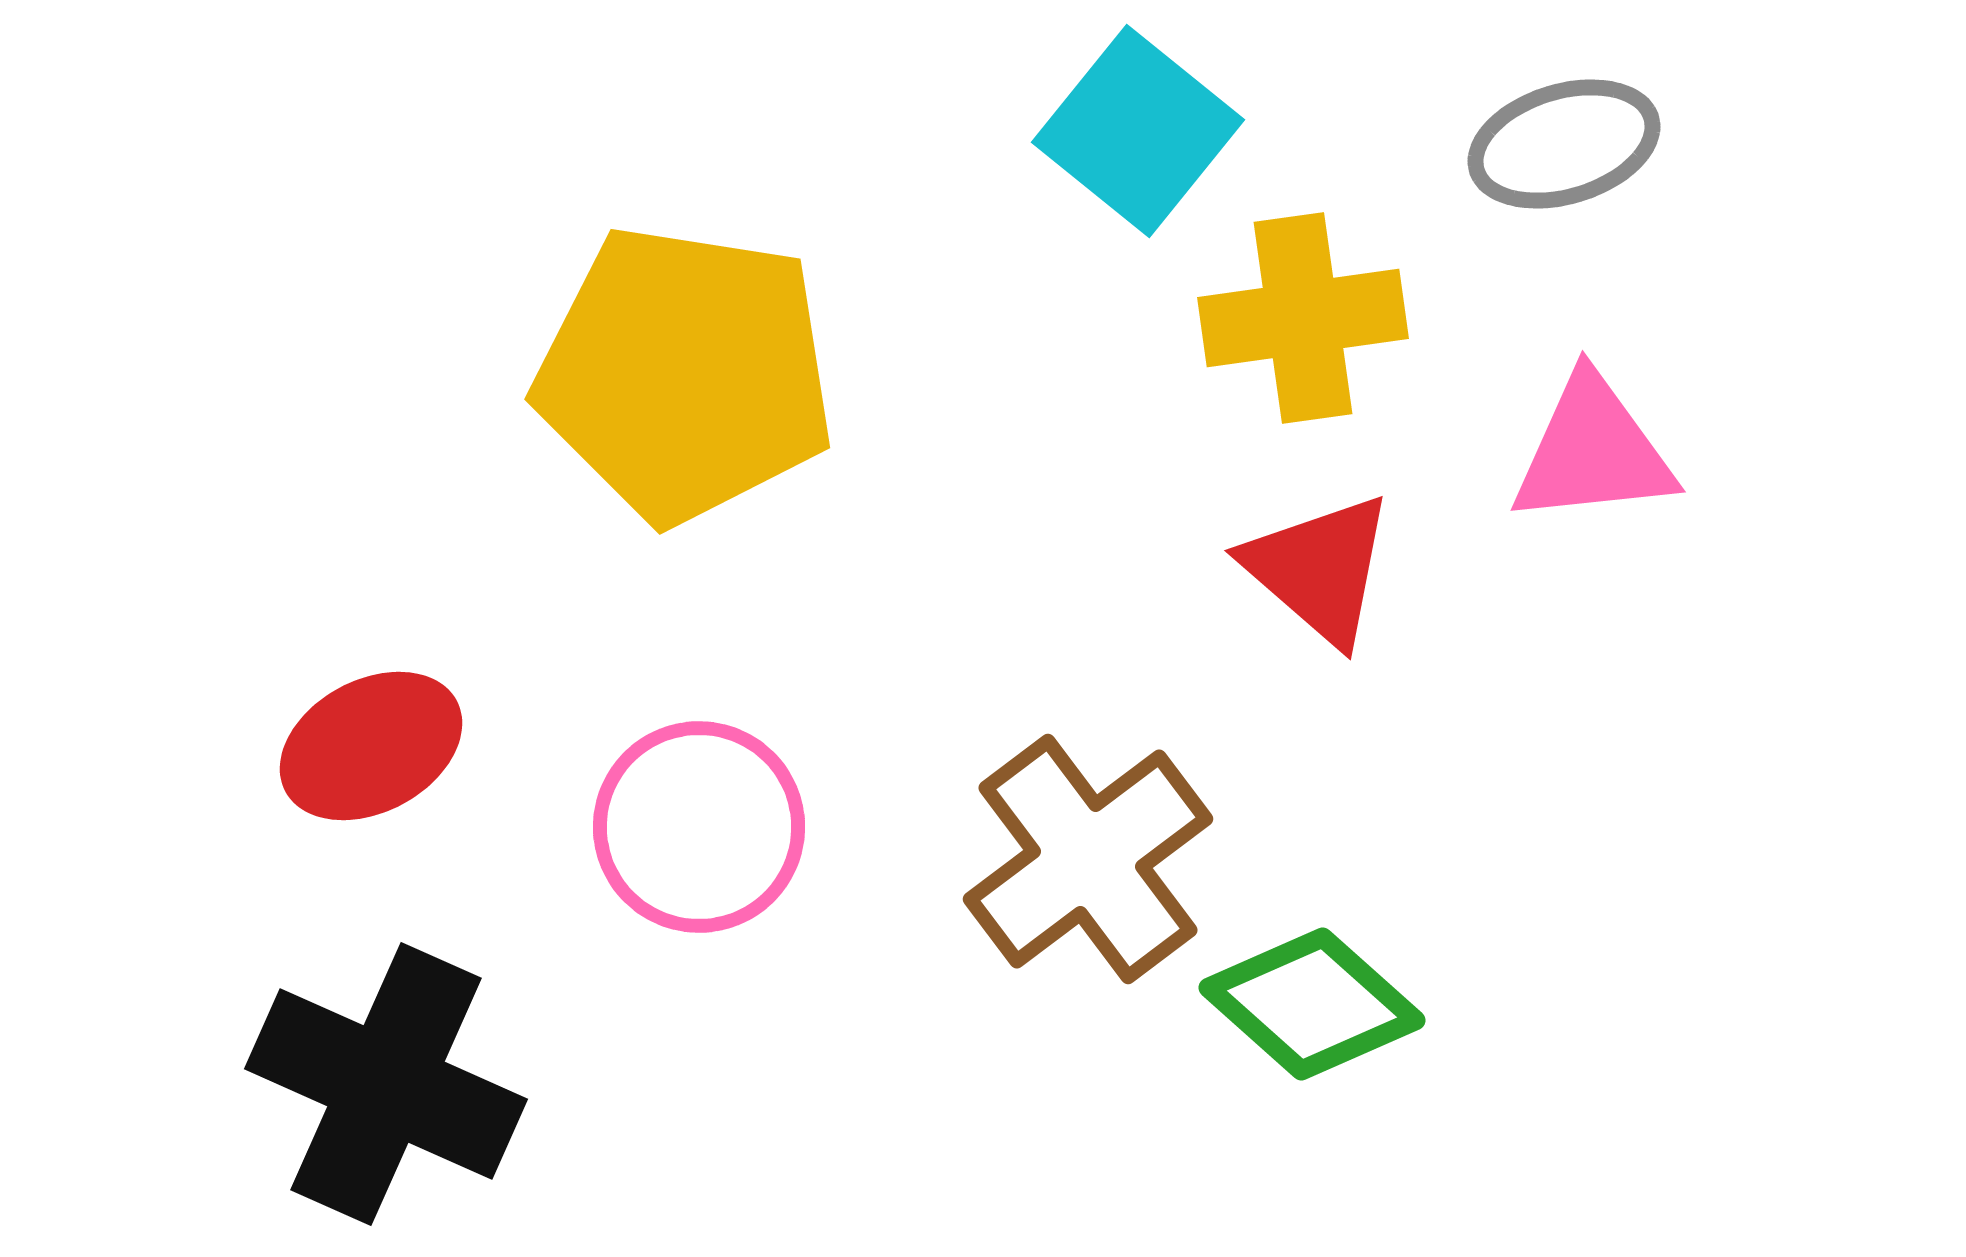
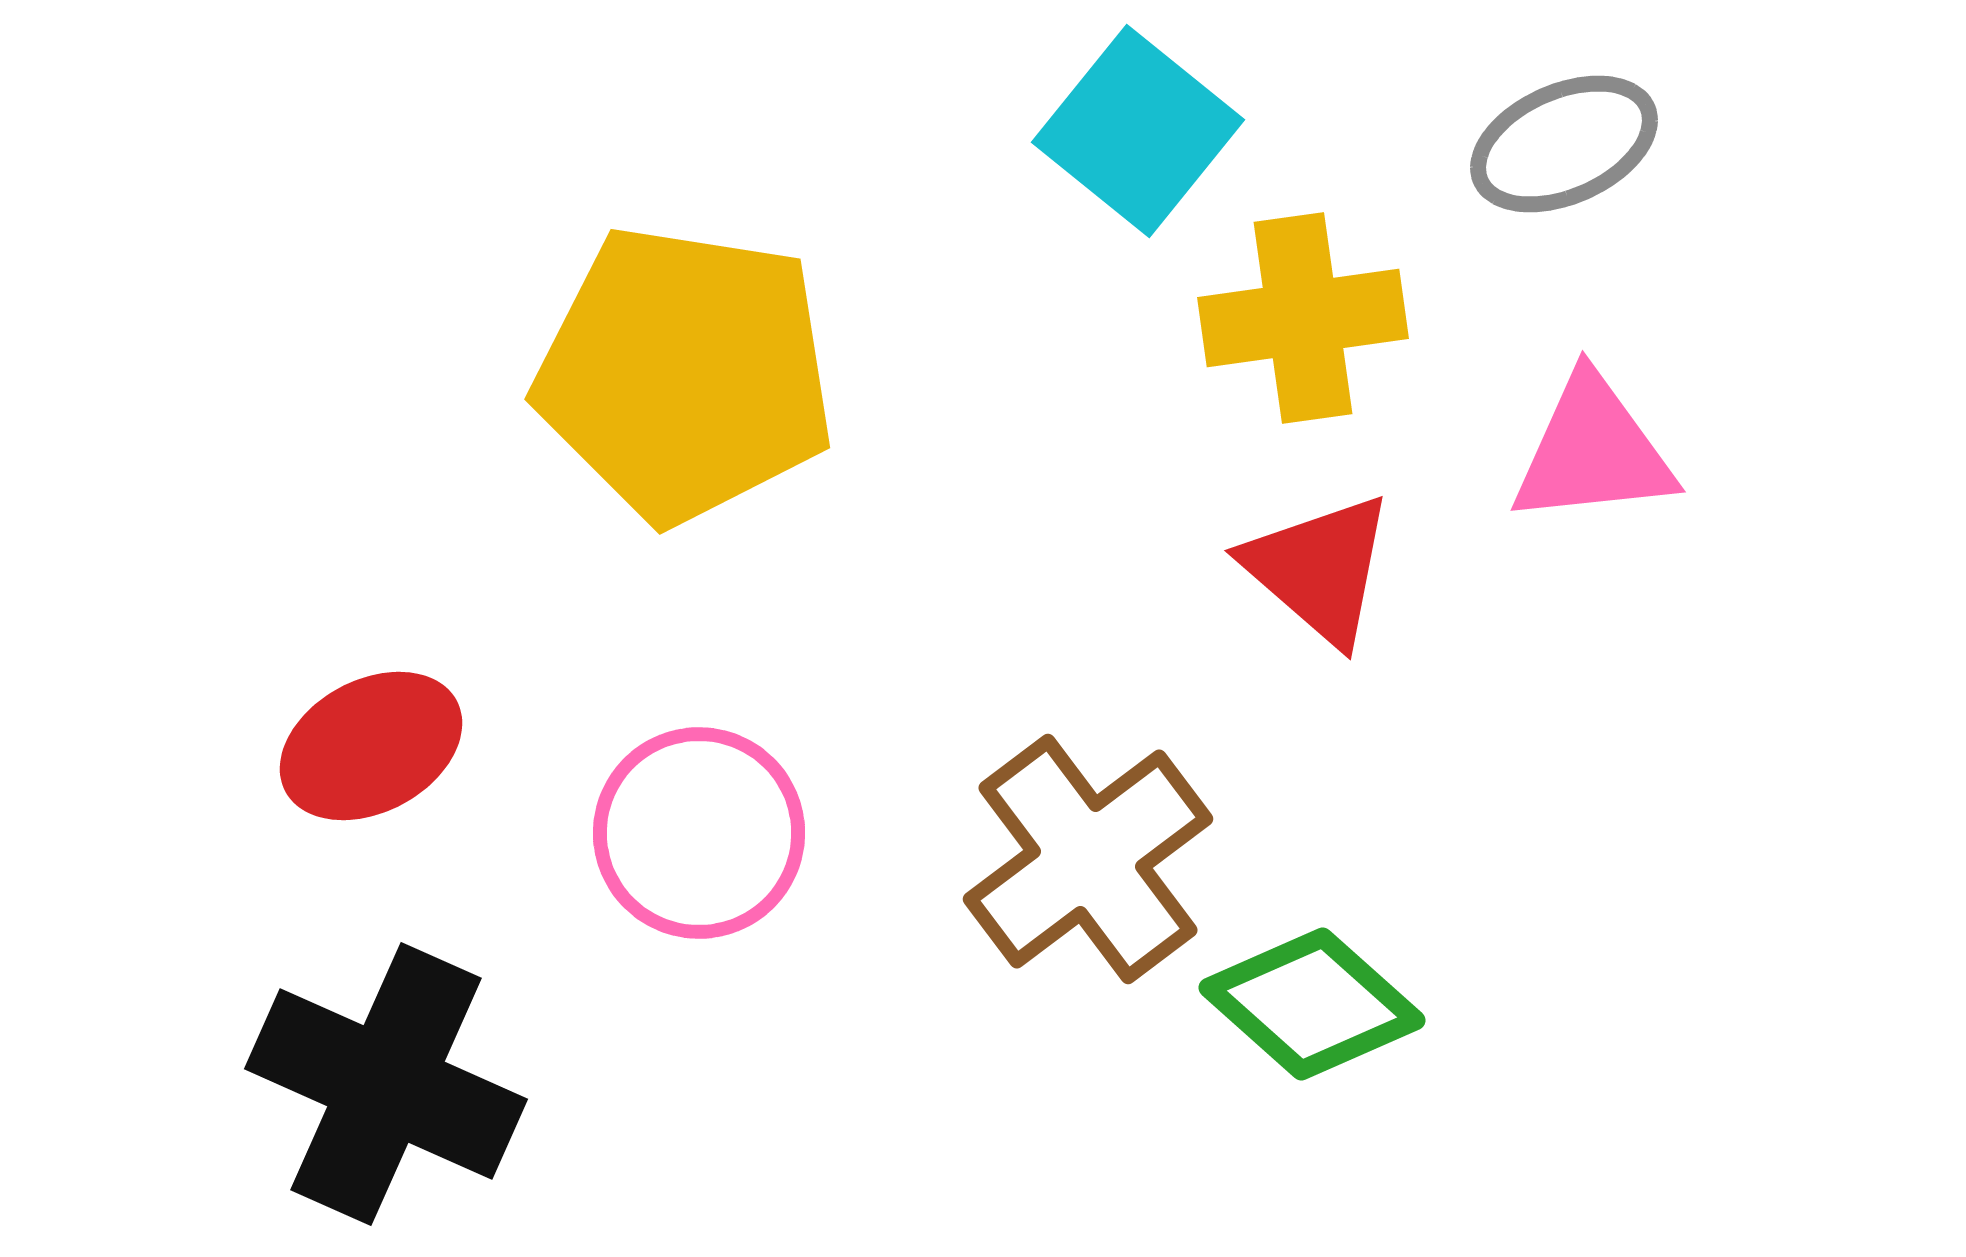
gray ellipse: rotated 7 degrees counterclockwise
pink circle: moved 6 px down
